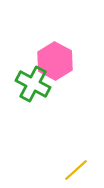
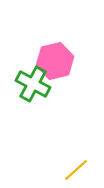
pink hexagon: rotated 18 degrees clockwise
